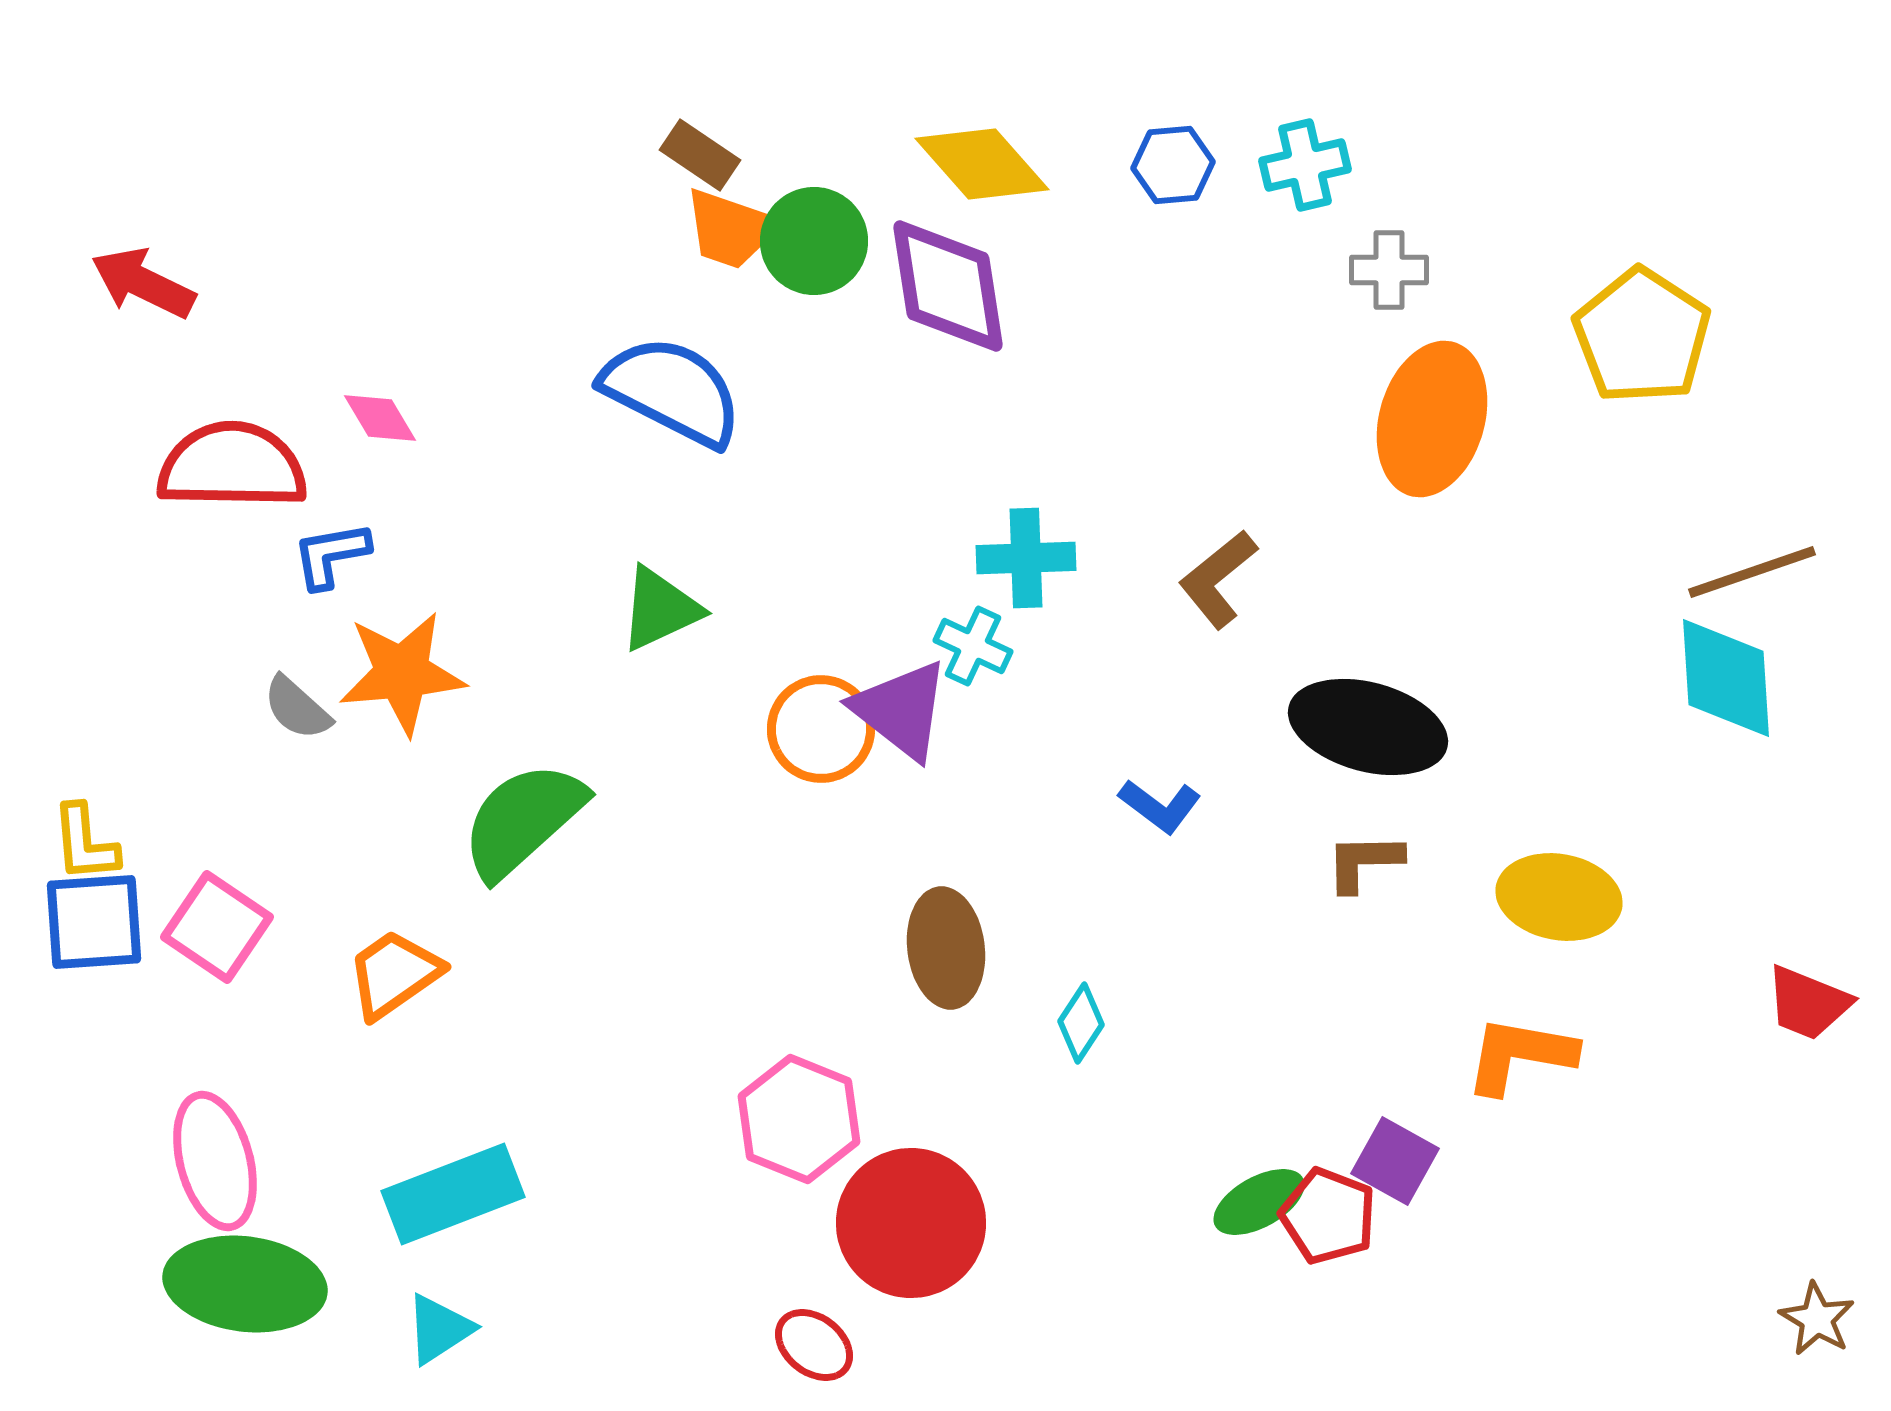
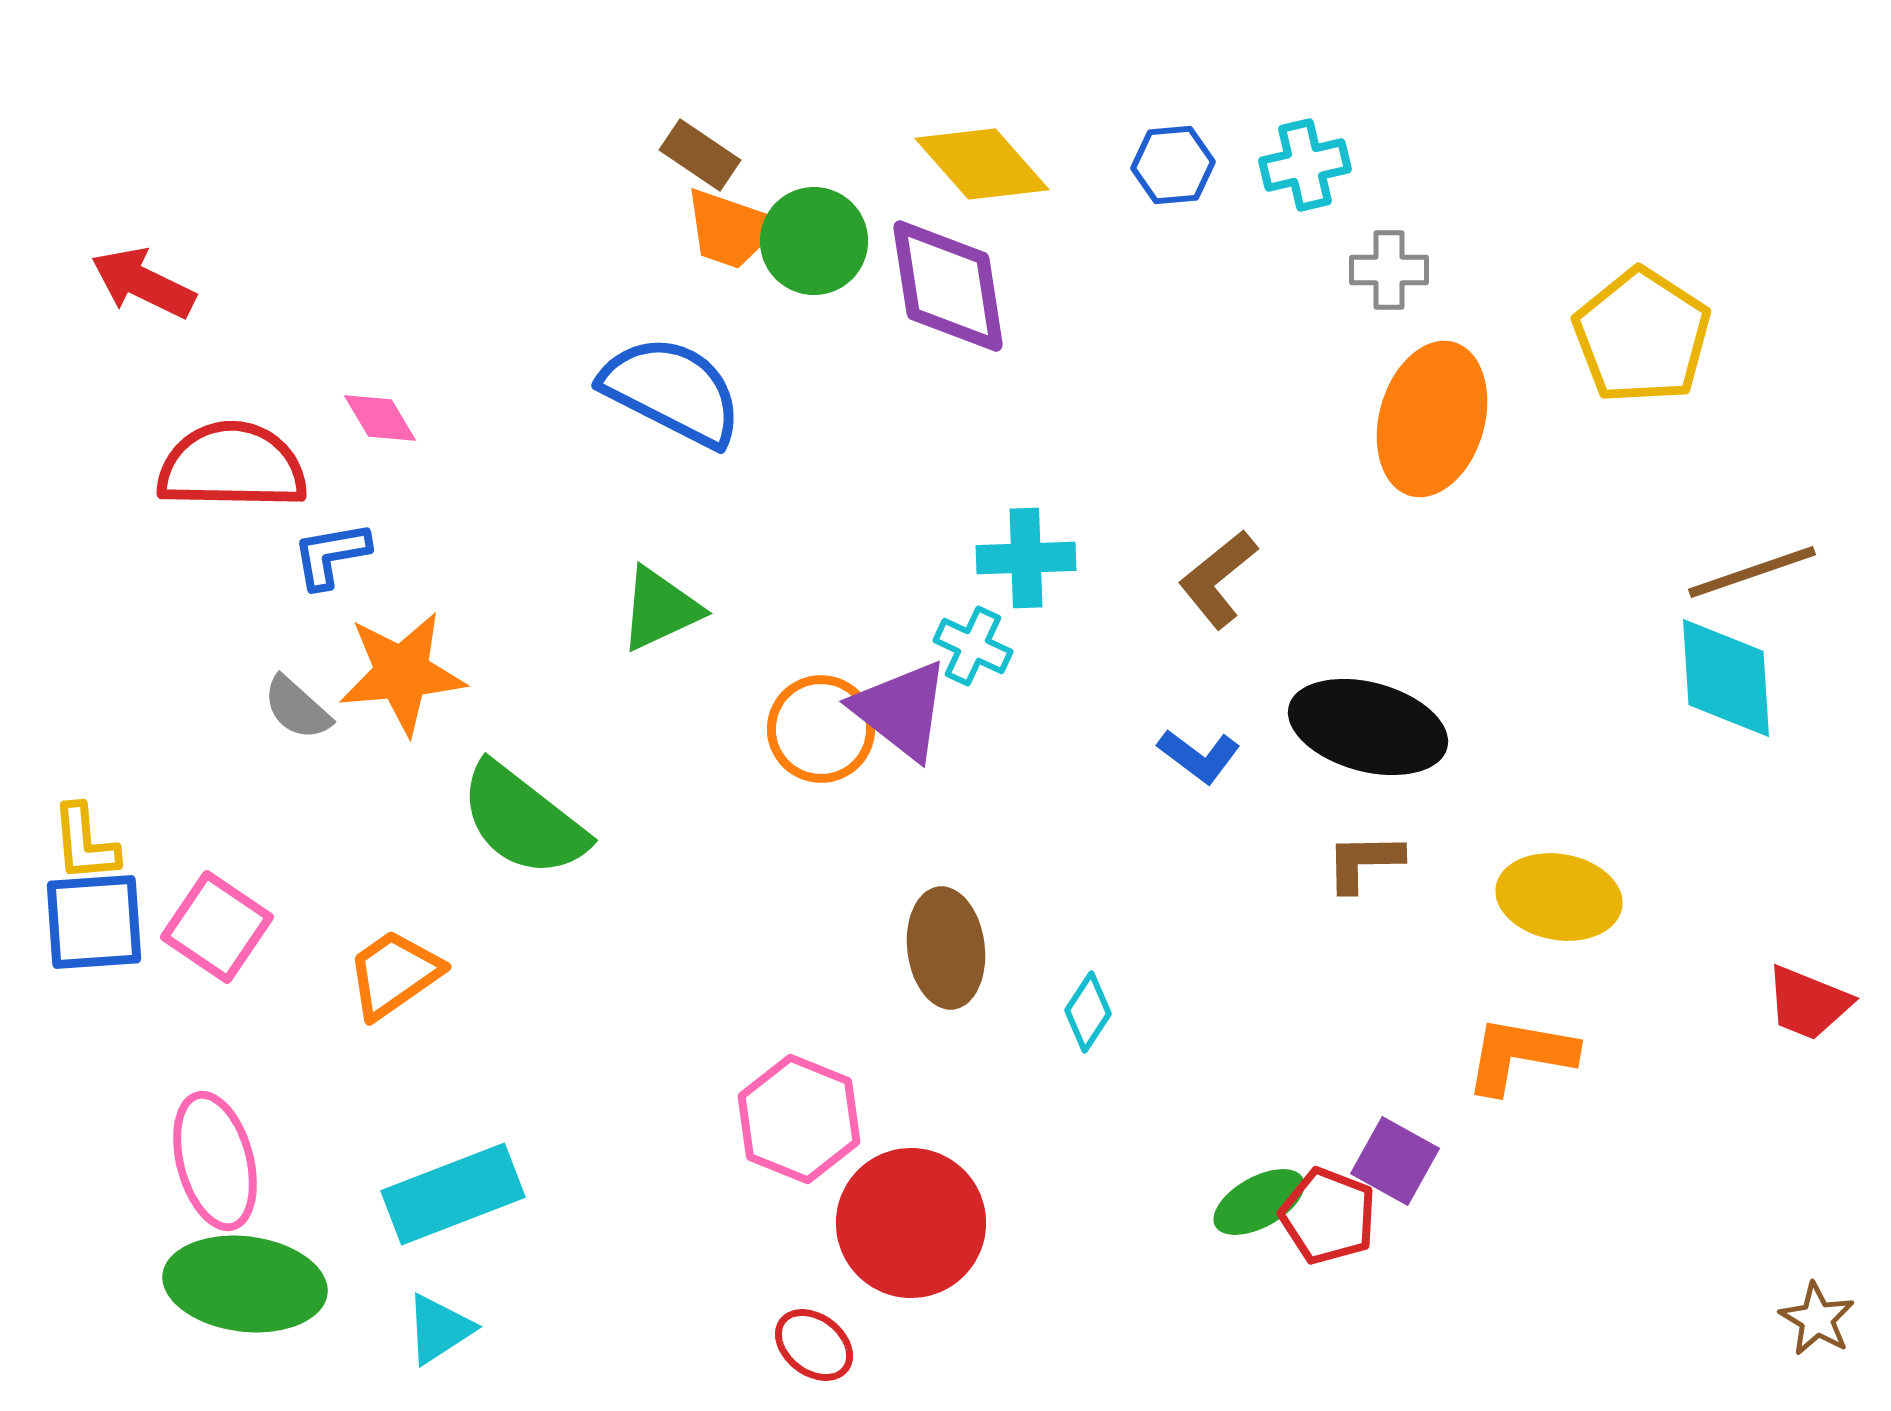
blue L-shape at (1160, 806): moved 39 px right, 50 px up
green semicircle at (523, 820): rotated 100 degrees counterclockwise
cyan diamond at (1081, 1023): moved 7 px right, 11 px up
